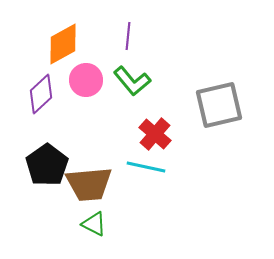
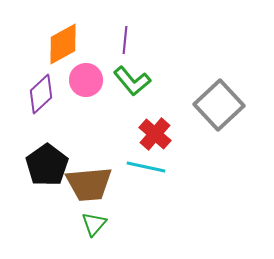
purple line: moved 3 px left, 4 px down
gray square: rotated 30 degrees counterclockwise
green triangle: rotated 44 degrees clockwise
